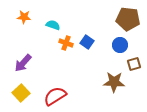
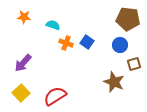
brown star: rotated 20 degrees clockwise
